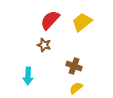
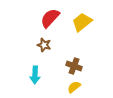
red semicircle: moved 2 px up
cyan arrow: moved 7 px right, 1 px up
yellow semicircle: moved 2 px left, 1 px up
